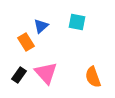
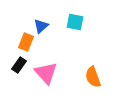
cyan square: moved 2 px left
orange rectangle: rotated 54 degrees clockwise
black rectangle: moved 10 px up
